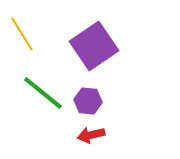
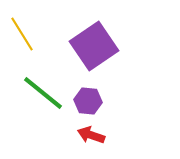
red arrow: rotated 32 degrees clockwise
